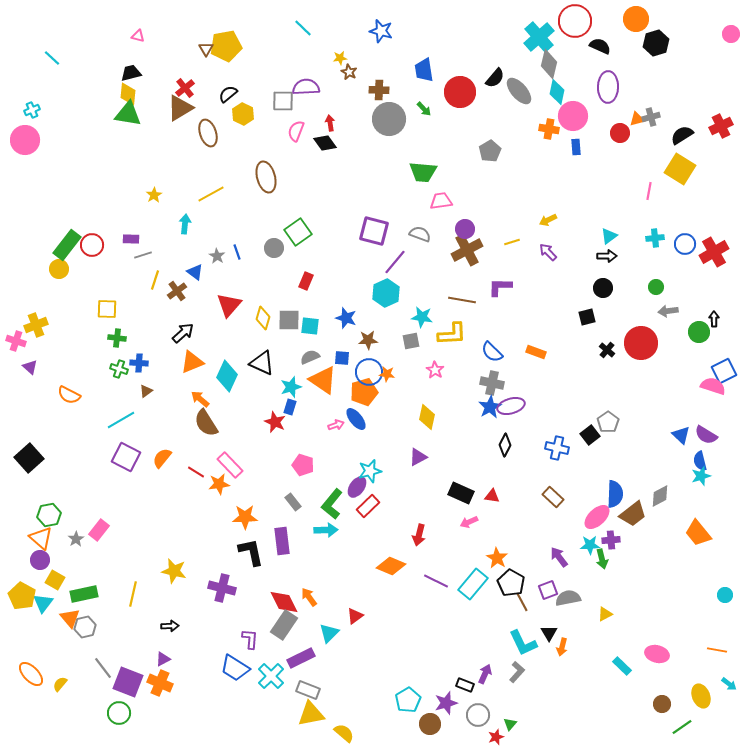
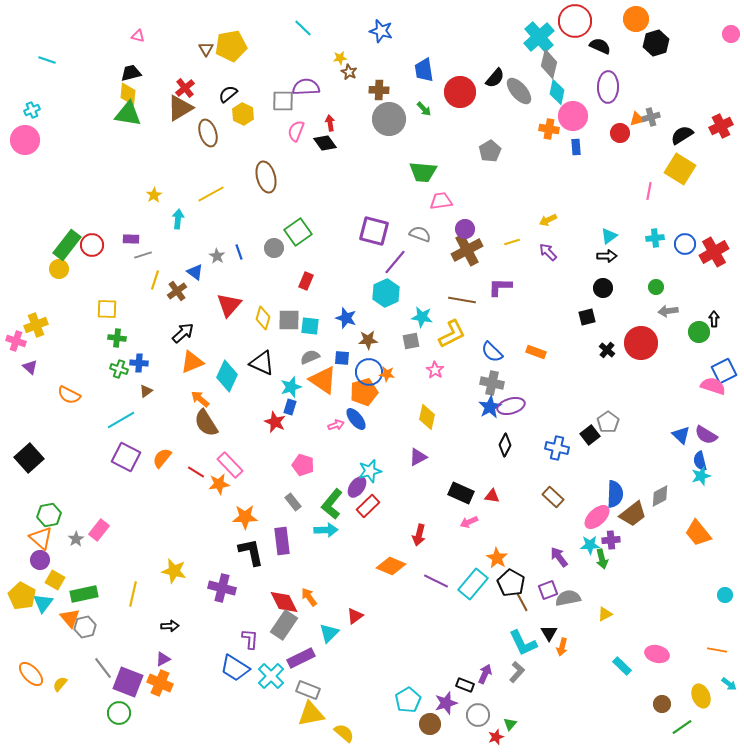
yellow pentagon at (226, 46): moved 5 px right
cyan line at (52, 58): moved 5 px left, 2 px down; rotated 24 degrees counterclockwise
cyan arrow at (185, 224): moved 7 px left, 5 px up
blue line at (237, 252): moved 2 px right
yellow L-shape at (452, 334): rotated 24 degrees counterclockwise
